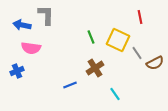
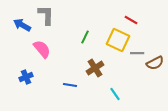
red line: moved 9 px left, 3 px down; rotated 48 degrees counterclockwise
blue arrow: rotated 18 degrees clockwise
green line: moved 6 px left; rotated 48 degrees clockwise
pink semicircle: moved 11 px right, 1 px down; rotated 138 degrees counterclockwise
gray line: rotated 56 degrees counterclockwise
blue cross: moved 9 px right, 6 px down
blue line: rotated 32 degrees clockwise
